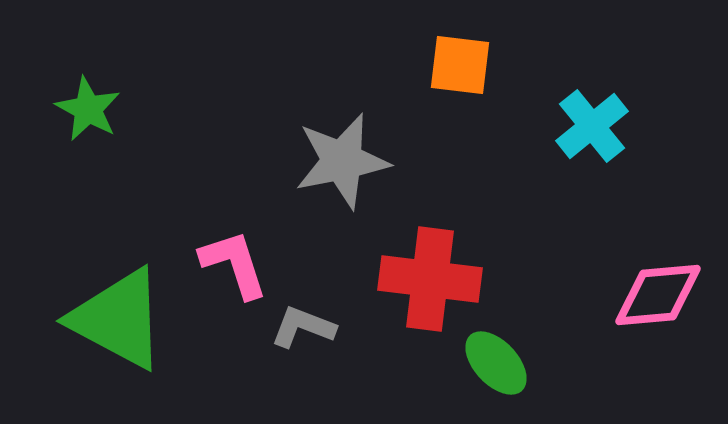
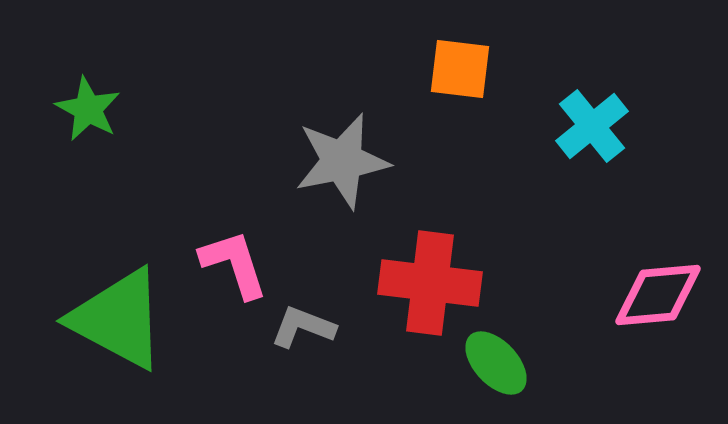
orange square: moved 4 px down
red cross: moved 4 px down
